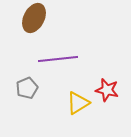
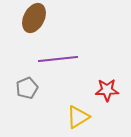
red star: rotated 15 degrees counterclockwise
yellow triangle: moved 14 px down
